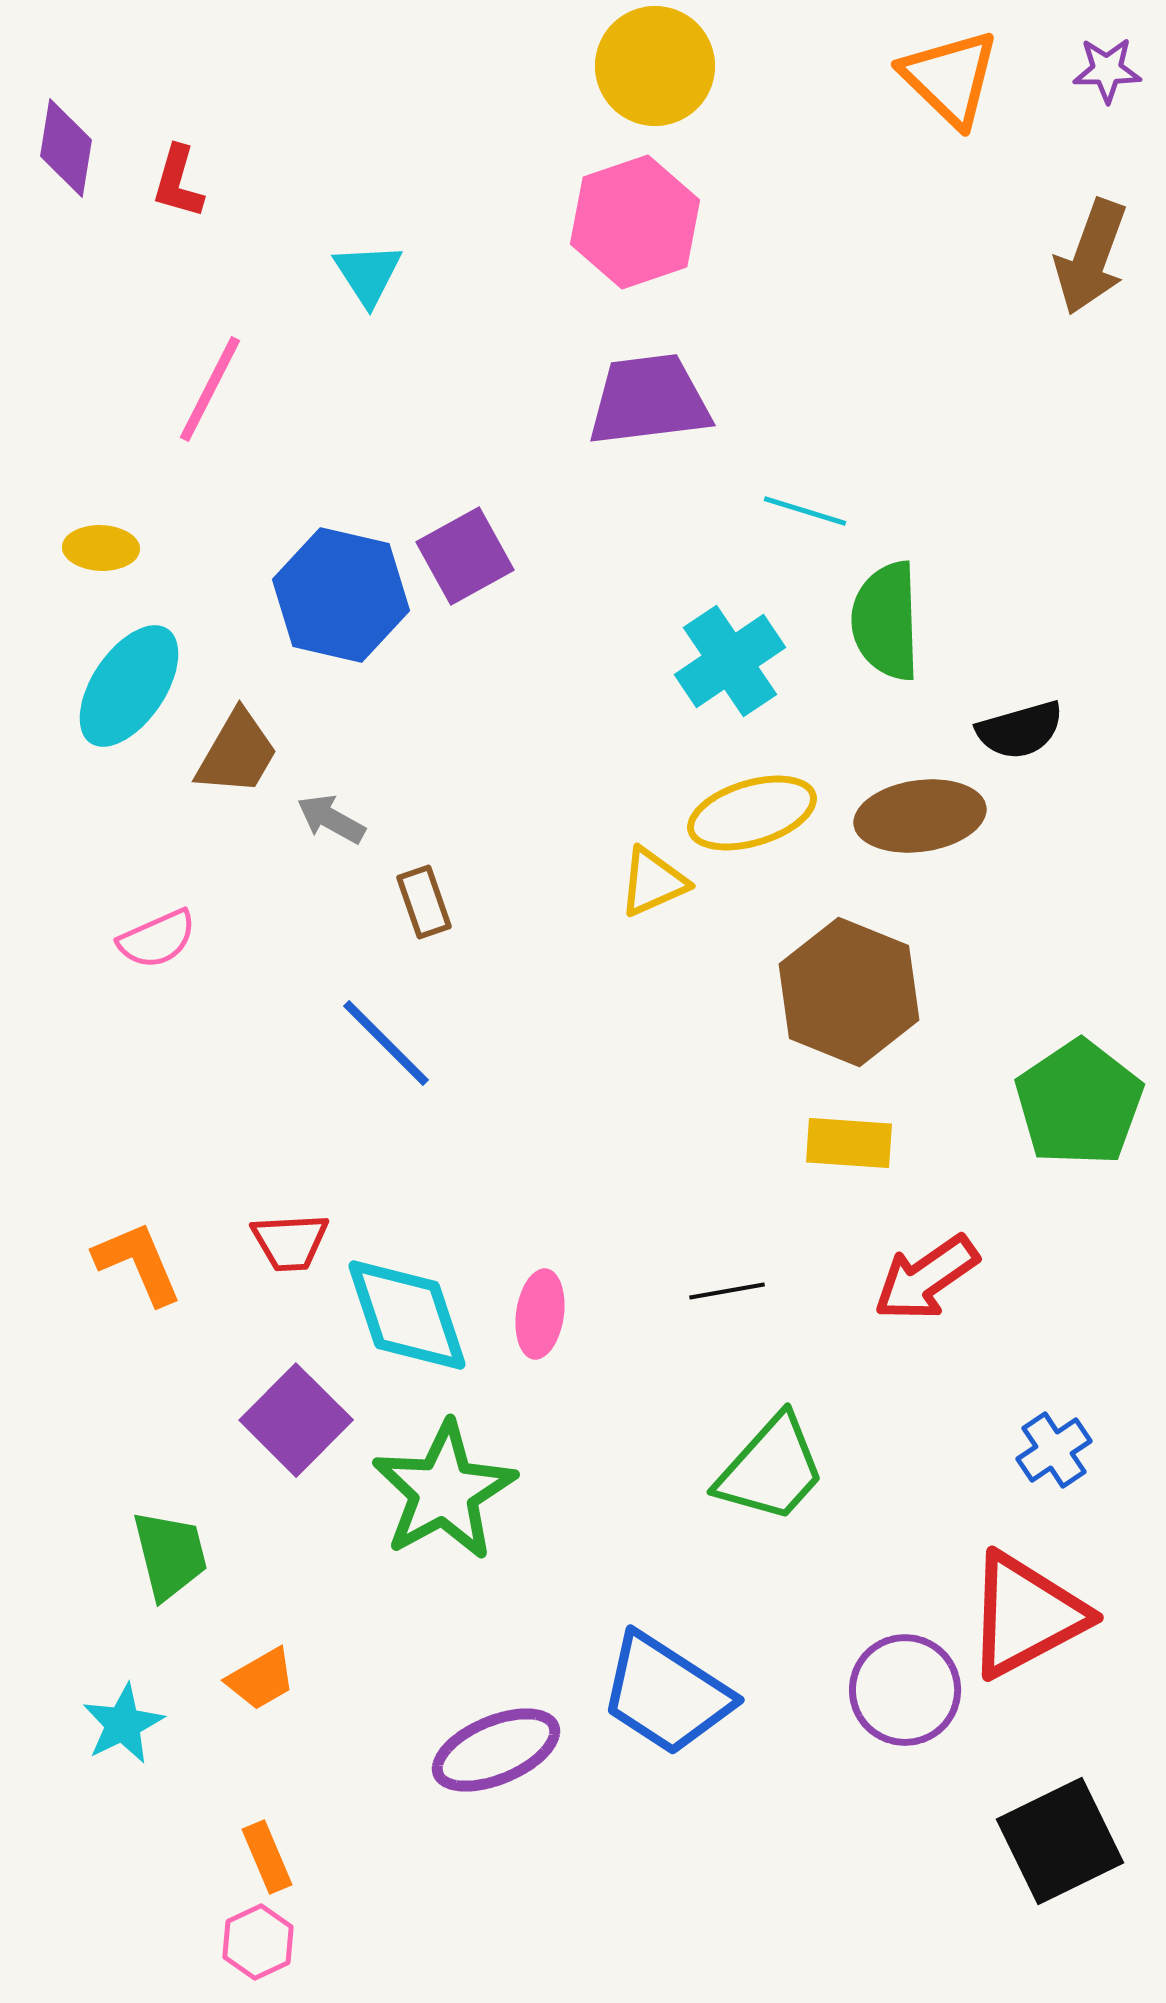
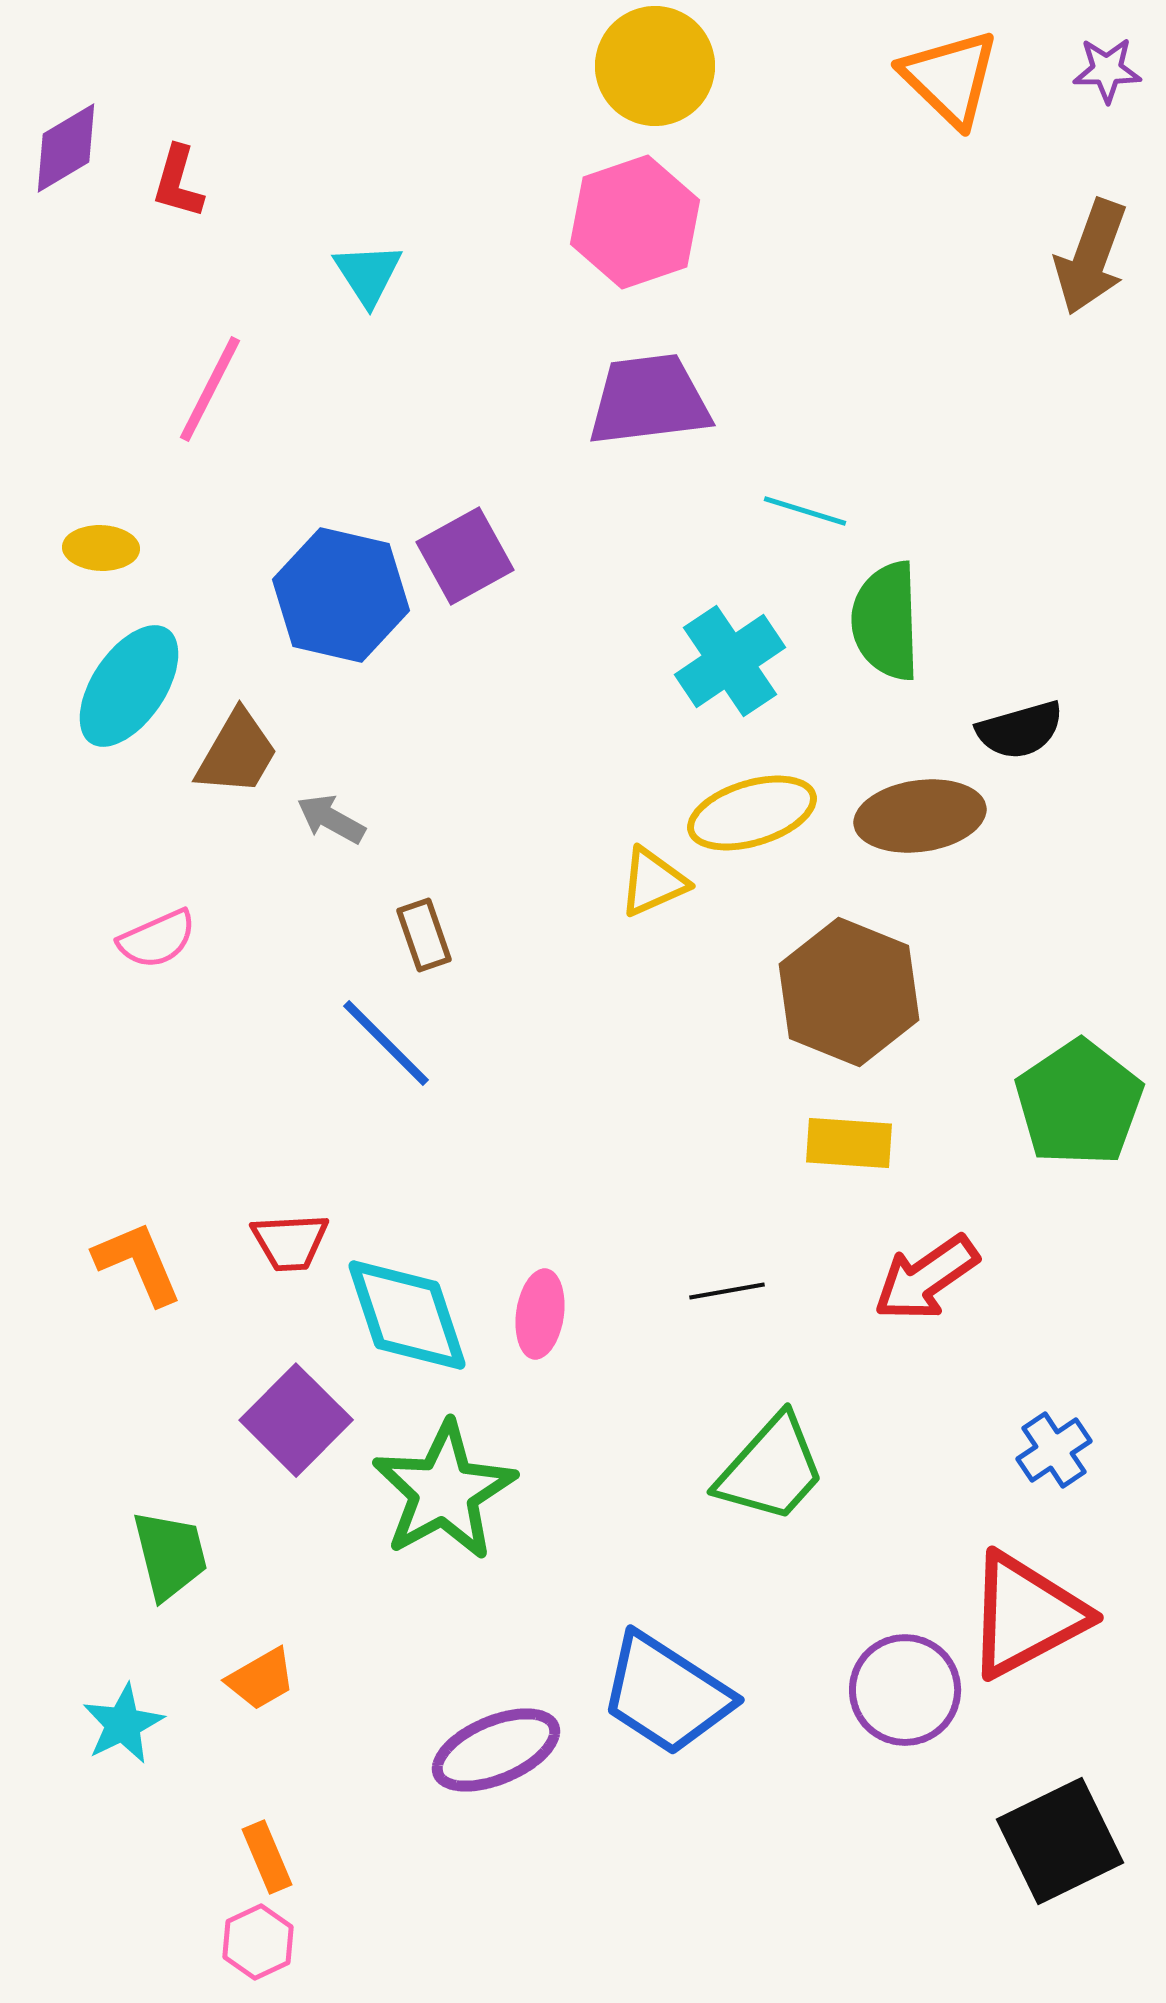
purple diamond at (66, 148): rotated 50 degrees clockwise
brown rectangle at (424, 902): moved 33 px down
